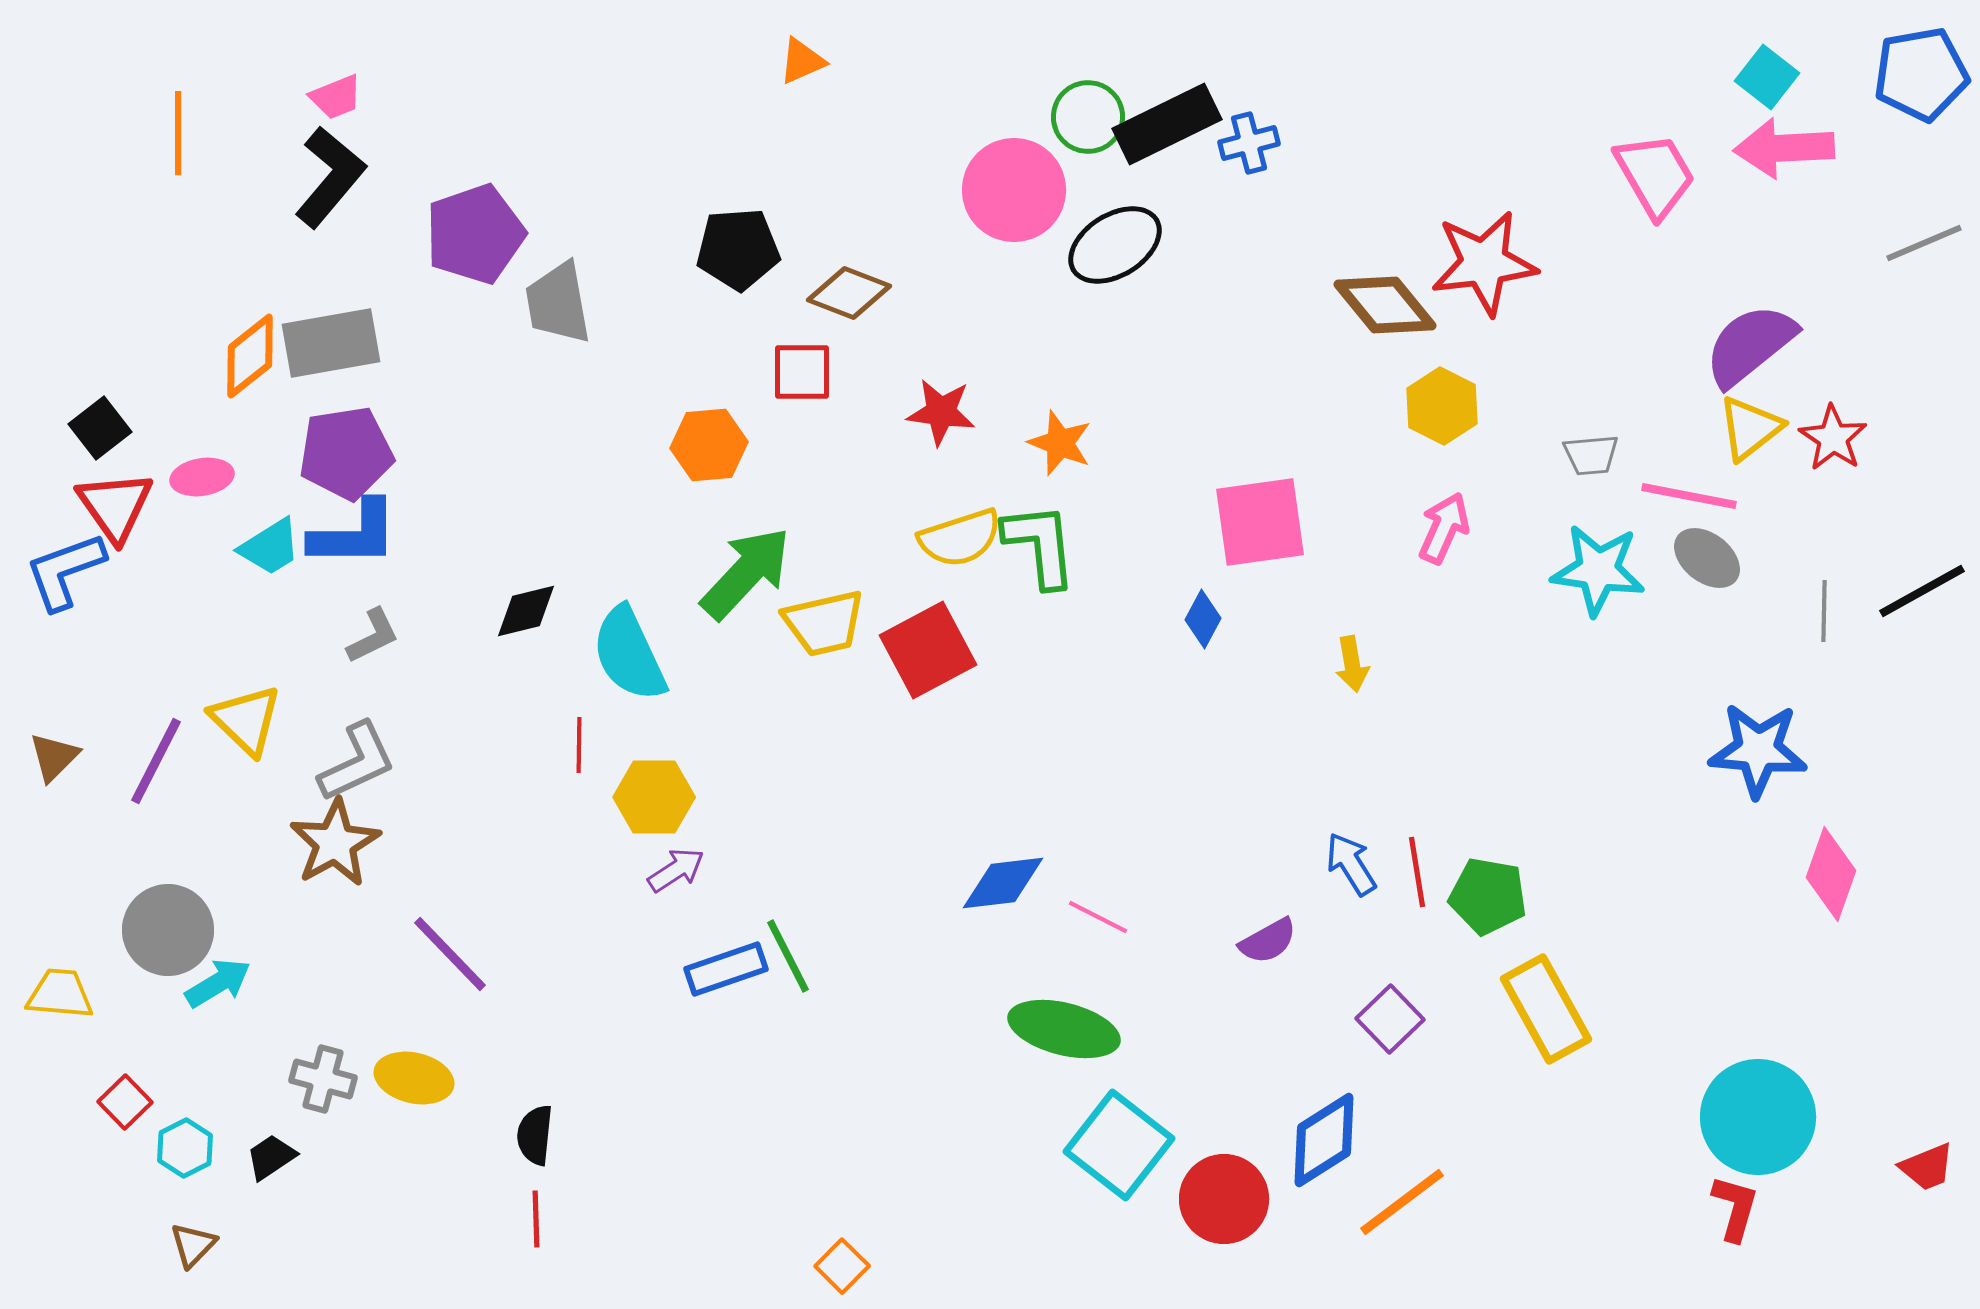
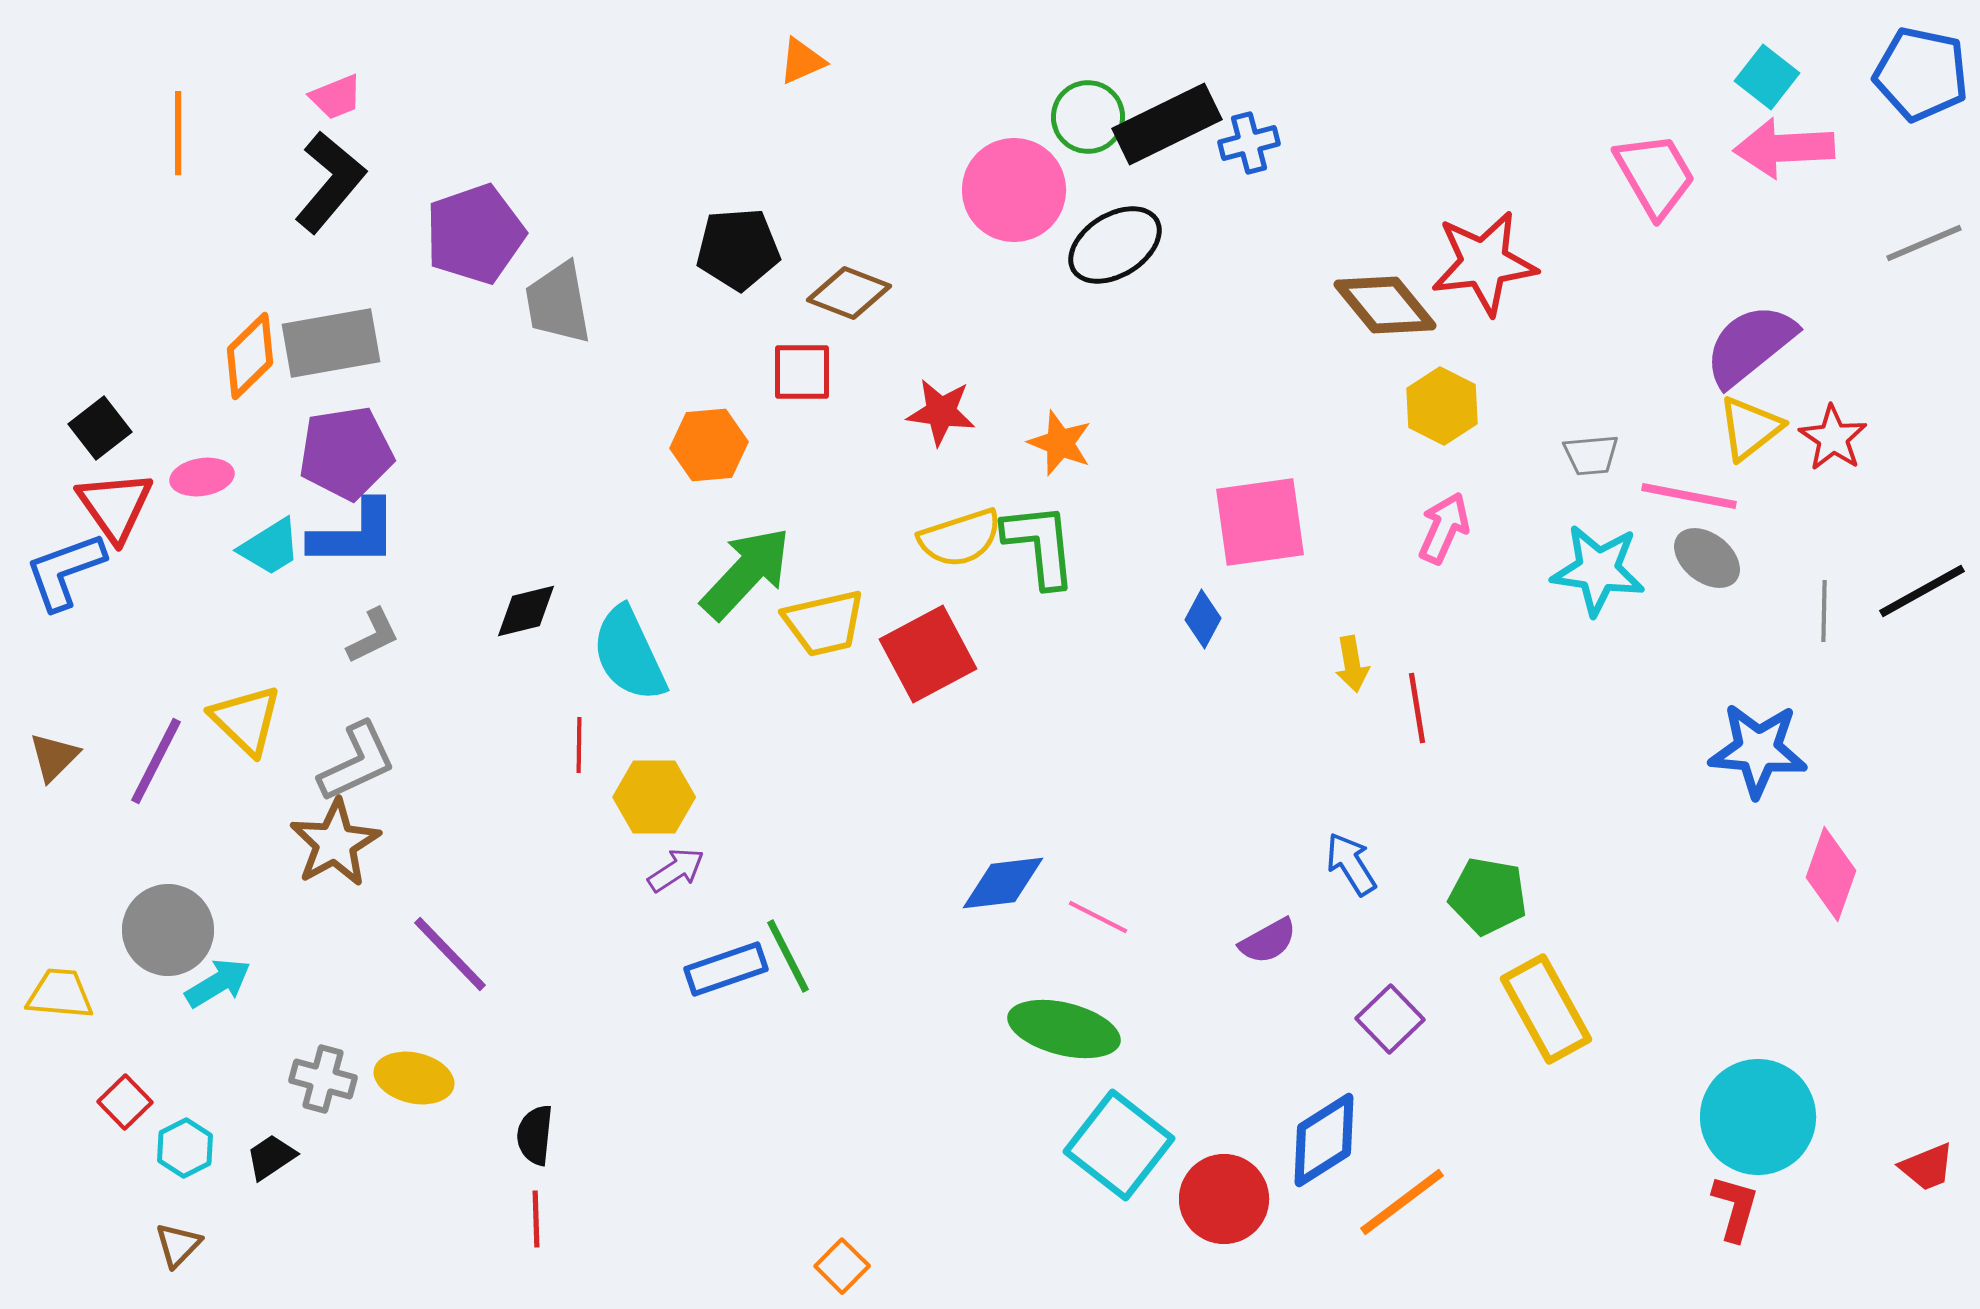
blue pentagon at (1921, 74): rotated 22 degrees clockwise
black L-shape at (330, 177): moved 5 px down
orange diamond at (250, 356): rotated 6 degrees counterclockwise
red square at (928, 650): moved 4 px down
red line at (1417, 872): moved 164 px up
brown triangle at (193, 1245): moved 15 px left
